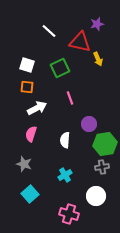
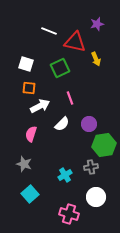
white line: rotated 21 degrees counterclockwise
red triangle: moved 5 px left
yellow arrow: moved 2 px left
white square: moved 1 px left, 1 px up
orange square: moved 2 px right, 1 px down
white arrow: moved 3 px right, 2 px up
white semicircle: moved 3 px left, 16 px up; rotated 140 degrees counterclockwise
green hexagon: moved 1 px left, 1 px down
gray cross: moved 11 px left
white circle: moved 1 px down
